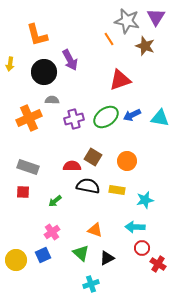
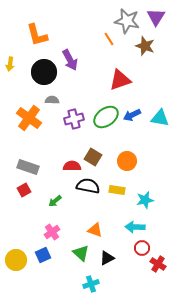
orange cross: rotated 30 degrees counterclockwise
red square: moved 1 px right, 2 px up; rotated 32 degrees counterclockwise
